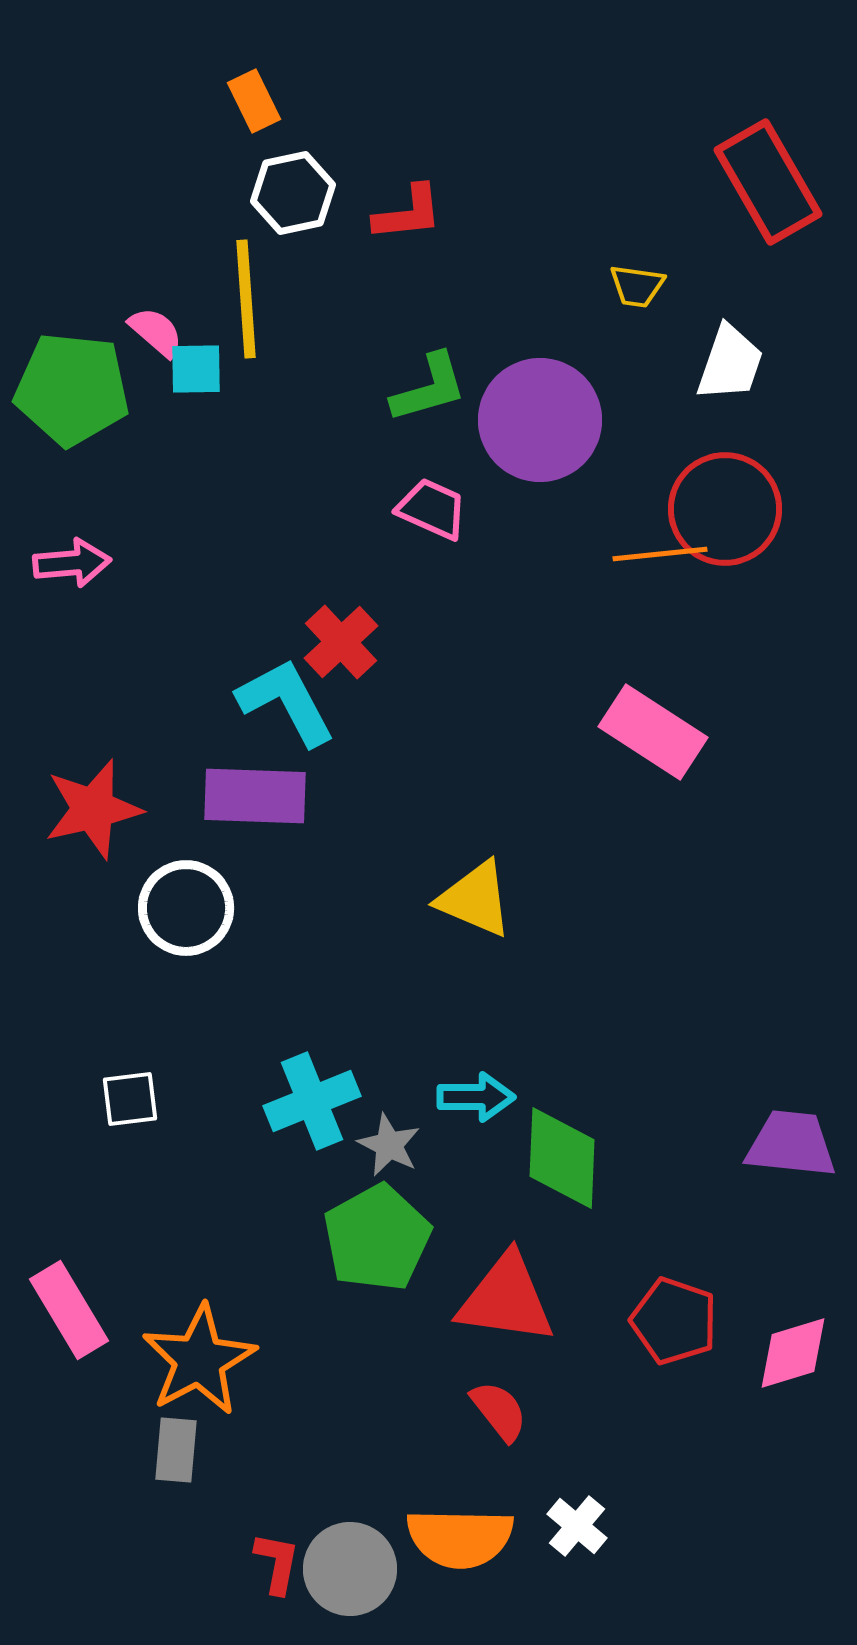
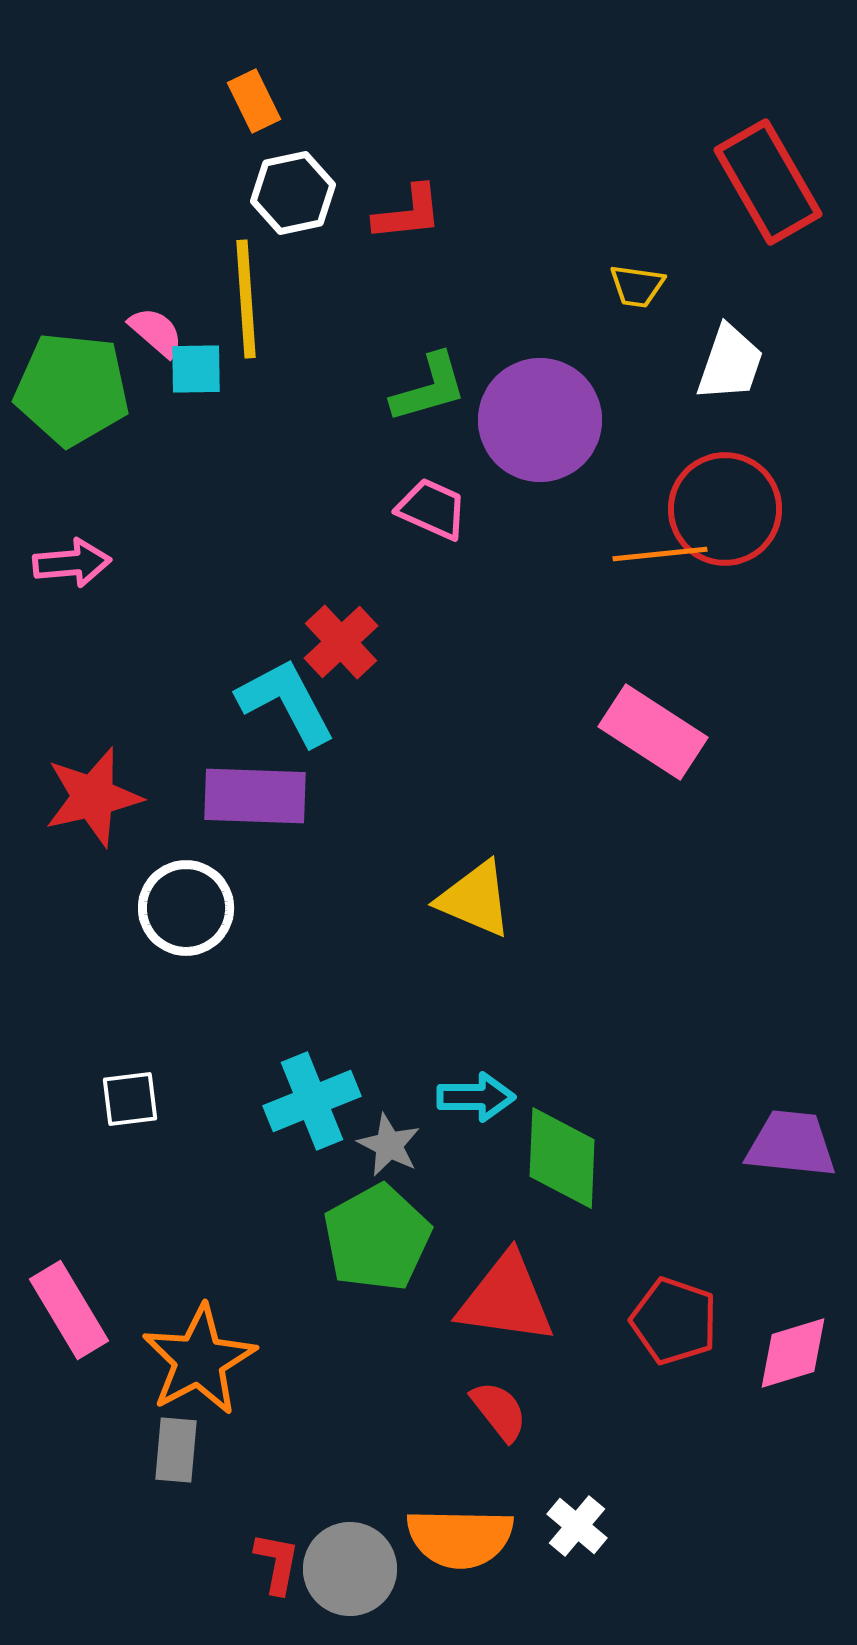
red star at (93, 809): moved 12 px up
